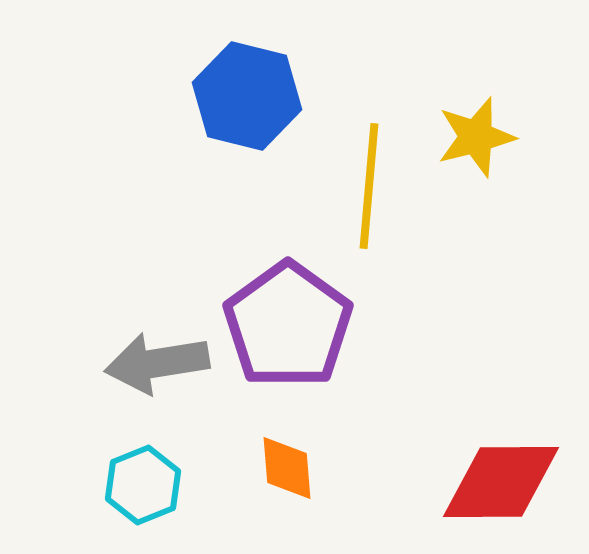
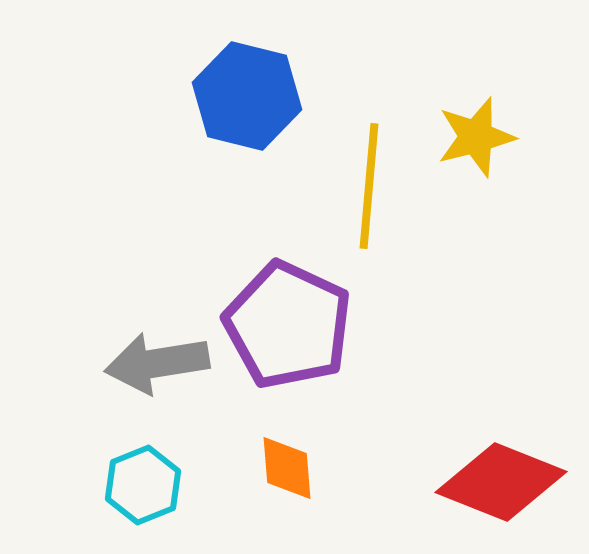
purple pentagon: rotated 11 degrees counterclockwise
red diamond: rotated 22 degrees clockwise
